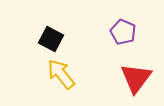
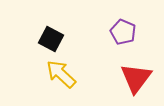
yellow arrow: rotated 8 degrees counterclockwise
